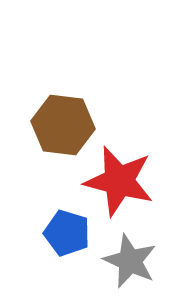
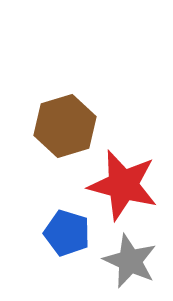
brown hexagon: moved 2 px right, 1 px down; rotated 24 degrees counterclockwise
red star: moved 4 px right, 4 px down
